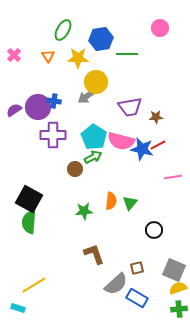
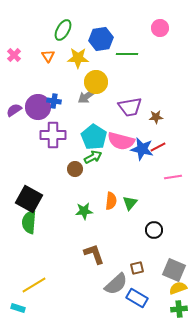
red line: moved 2 px down
